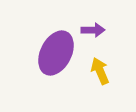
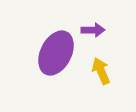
yellow arrow: moved 1 px right
